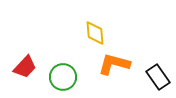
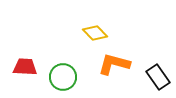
yellow diamond: rotated 40 degrees counterclockwise
red trapezoid: rotated 130 degrees counterclockwise
